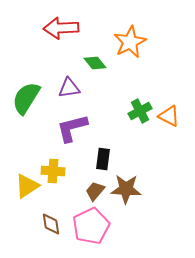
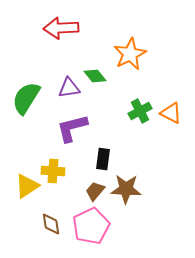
orange star: moved 12 px down
green diamond: moved 13 px down
orange triangle: moved 2 px right, 3 px up
